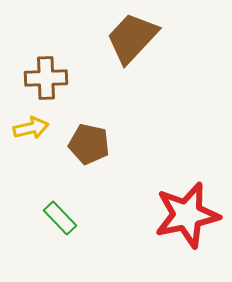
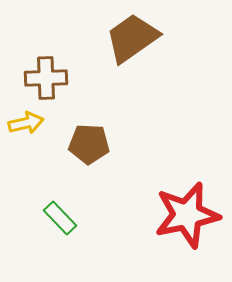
brown trapezoid: rotated 12 degrees clockwise
yellow arrow: moved 5 px left, 5 px up
brown pentagon: rotated 9 degrees counterclockwise
